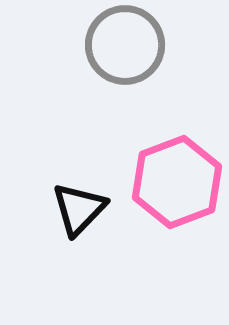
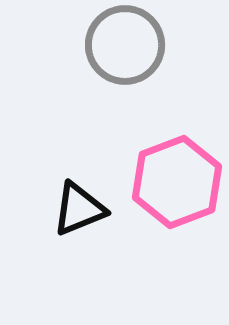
black triangle: rotated 24 degrees clockwise
